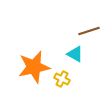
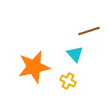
cyan triangle: rotated 18 degrees clockwise
yellow cross: moved 6 px right, 2 px down
